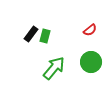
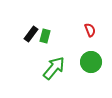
red semicircle: rotated 72 degrees counterclockwise
